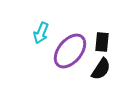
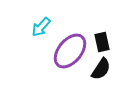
cyan arrow: moved 6 px up; rotated 20 degrees clockwise
black rectangle: rotated 18 degrees counterclockwise
